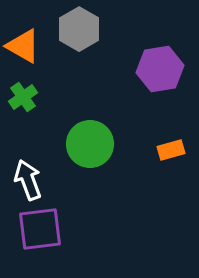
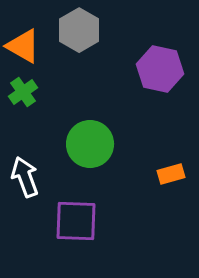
gray hexagon: moved 1 px down
purple hexagon: rotated 21 degrees clockwise
green cross: moved 5 px up
orange rectangle: moved 24 px down
white arrow: moved 3 px left, 3 px up
purple square: moved 36 px right, 8 px up; rotated 9 degrees clockwise
